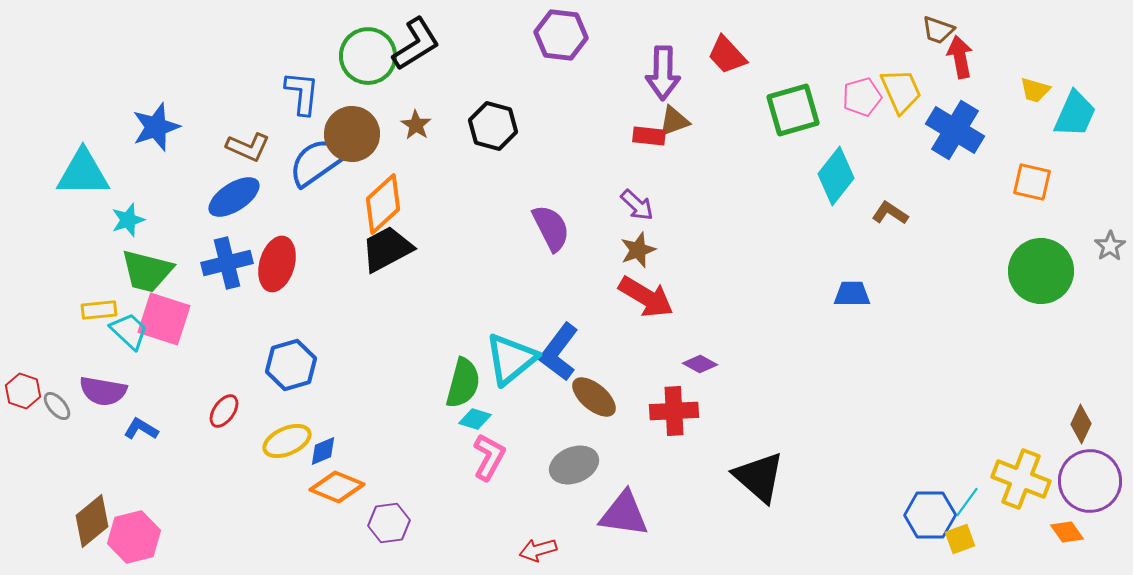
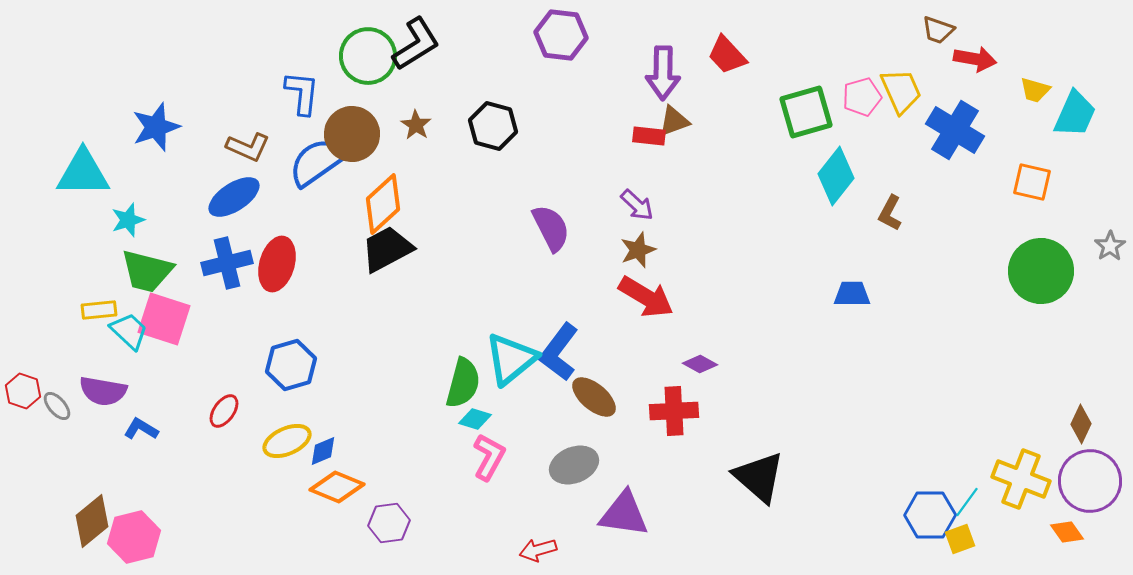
red arrow at (960, 57): moved 15 px right, 2 px down; rotated 111 degrees clockwise
green square at (793, 110): moved 13 px right, 2 px down
brown L-shape at (890, 213): rotated 96 degrees counterclockwise
